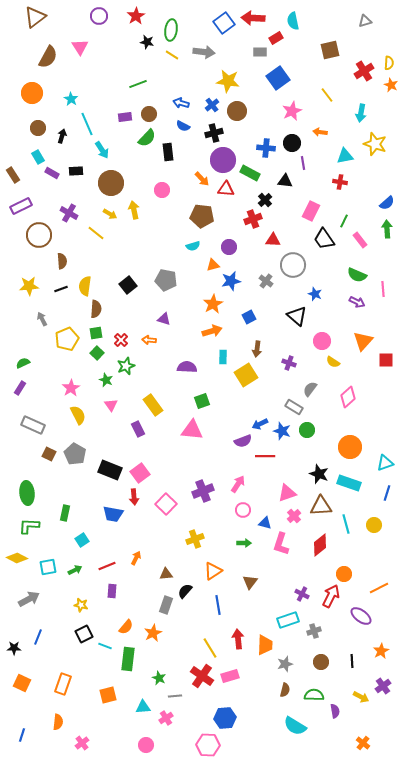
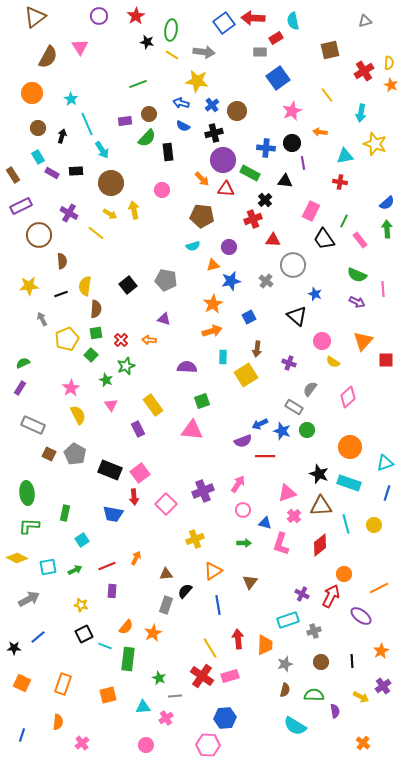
yellow star at (228, 81): moved 31 px left
purple rectangle at (125, 117): moved 4 px down
black line at (61, 289): moved 5 px down
green square at (97, 353): moved 6 px left, 2 px down
blue line at (38, 637): rotated 28 degrees clockwise
